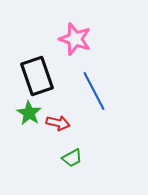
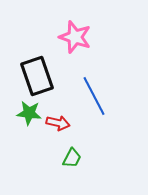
pink star: moved 2 px up
blue line: moved 5 px down
green star: rotated 25 degrees counterclockwise
green trapezoid: rotated 35 degrees counterclockwise
